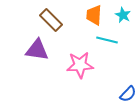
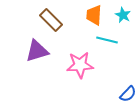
purple triangle: moved 1 px down; rotated 25 degrees counterclockwise
